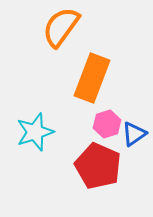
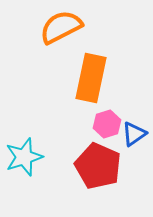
orange semicircle: rotated 27 degrees clockwise
orange rectangle: moved 1 px left; rotated 9 degrees counterclockwise
cyan star: moved 11 px left, 25 px down
